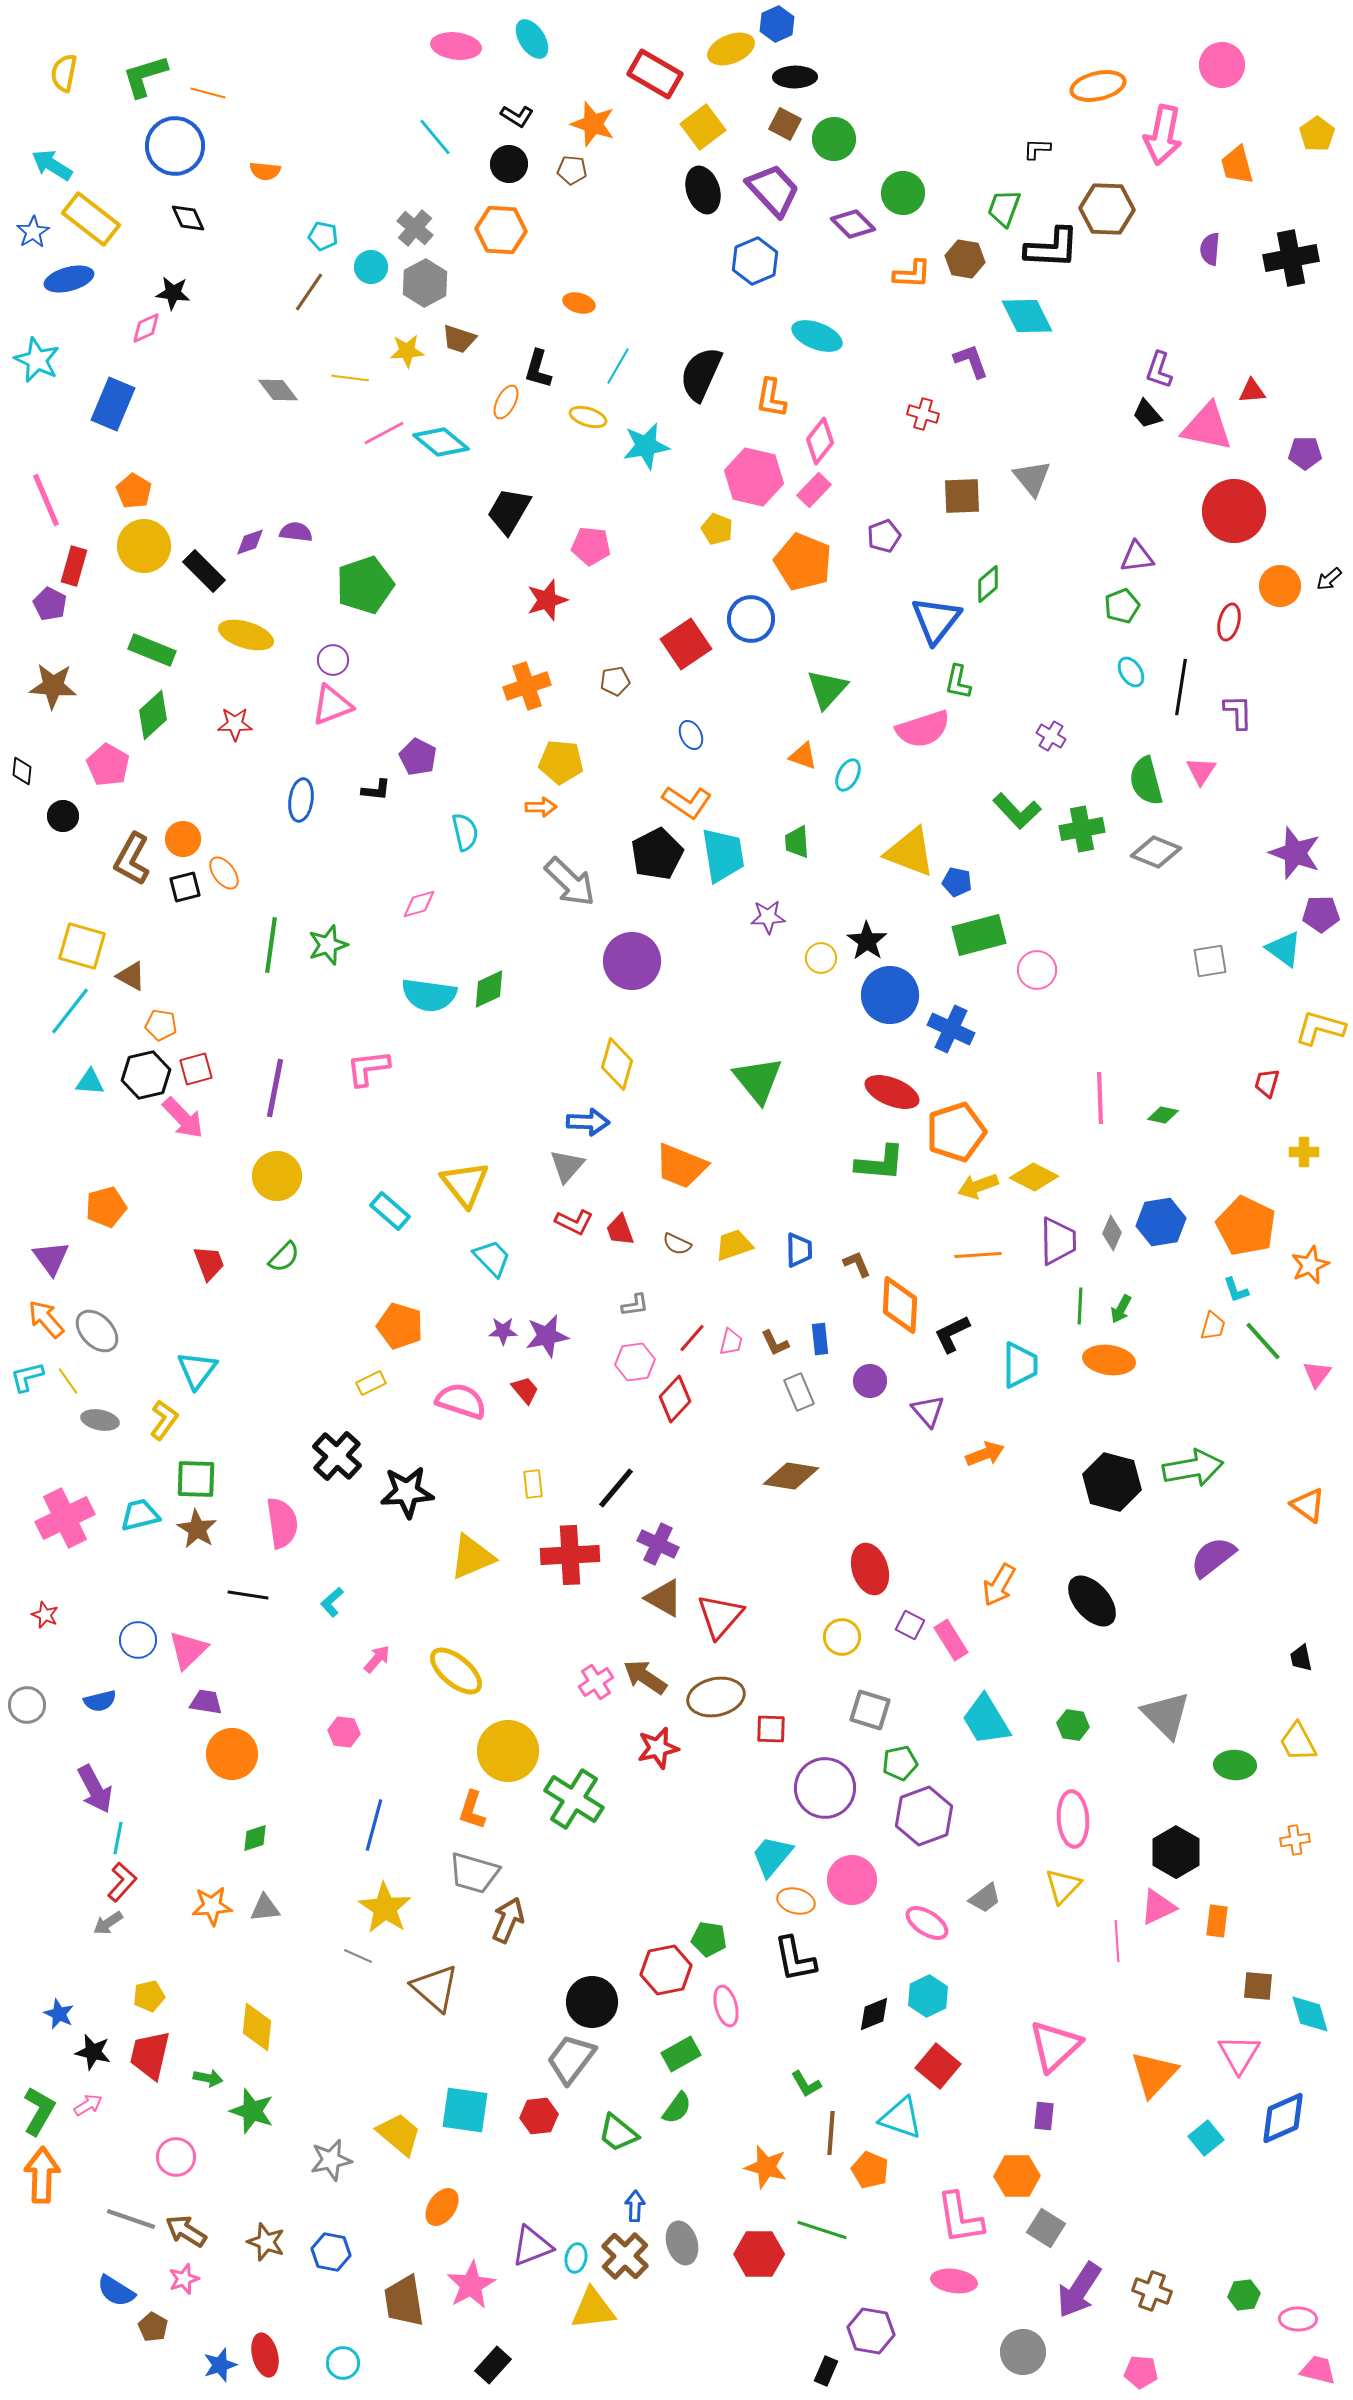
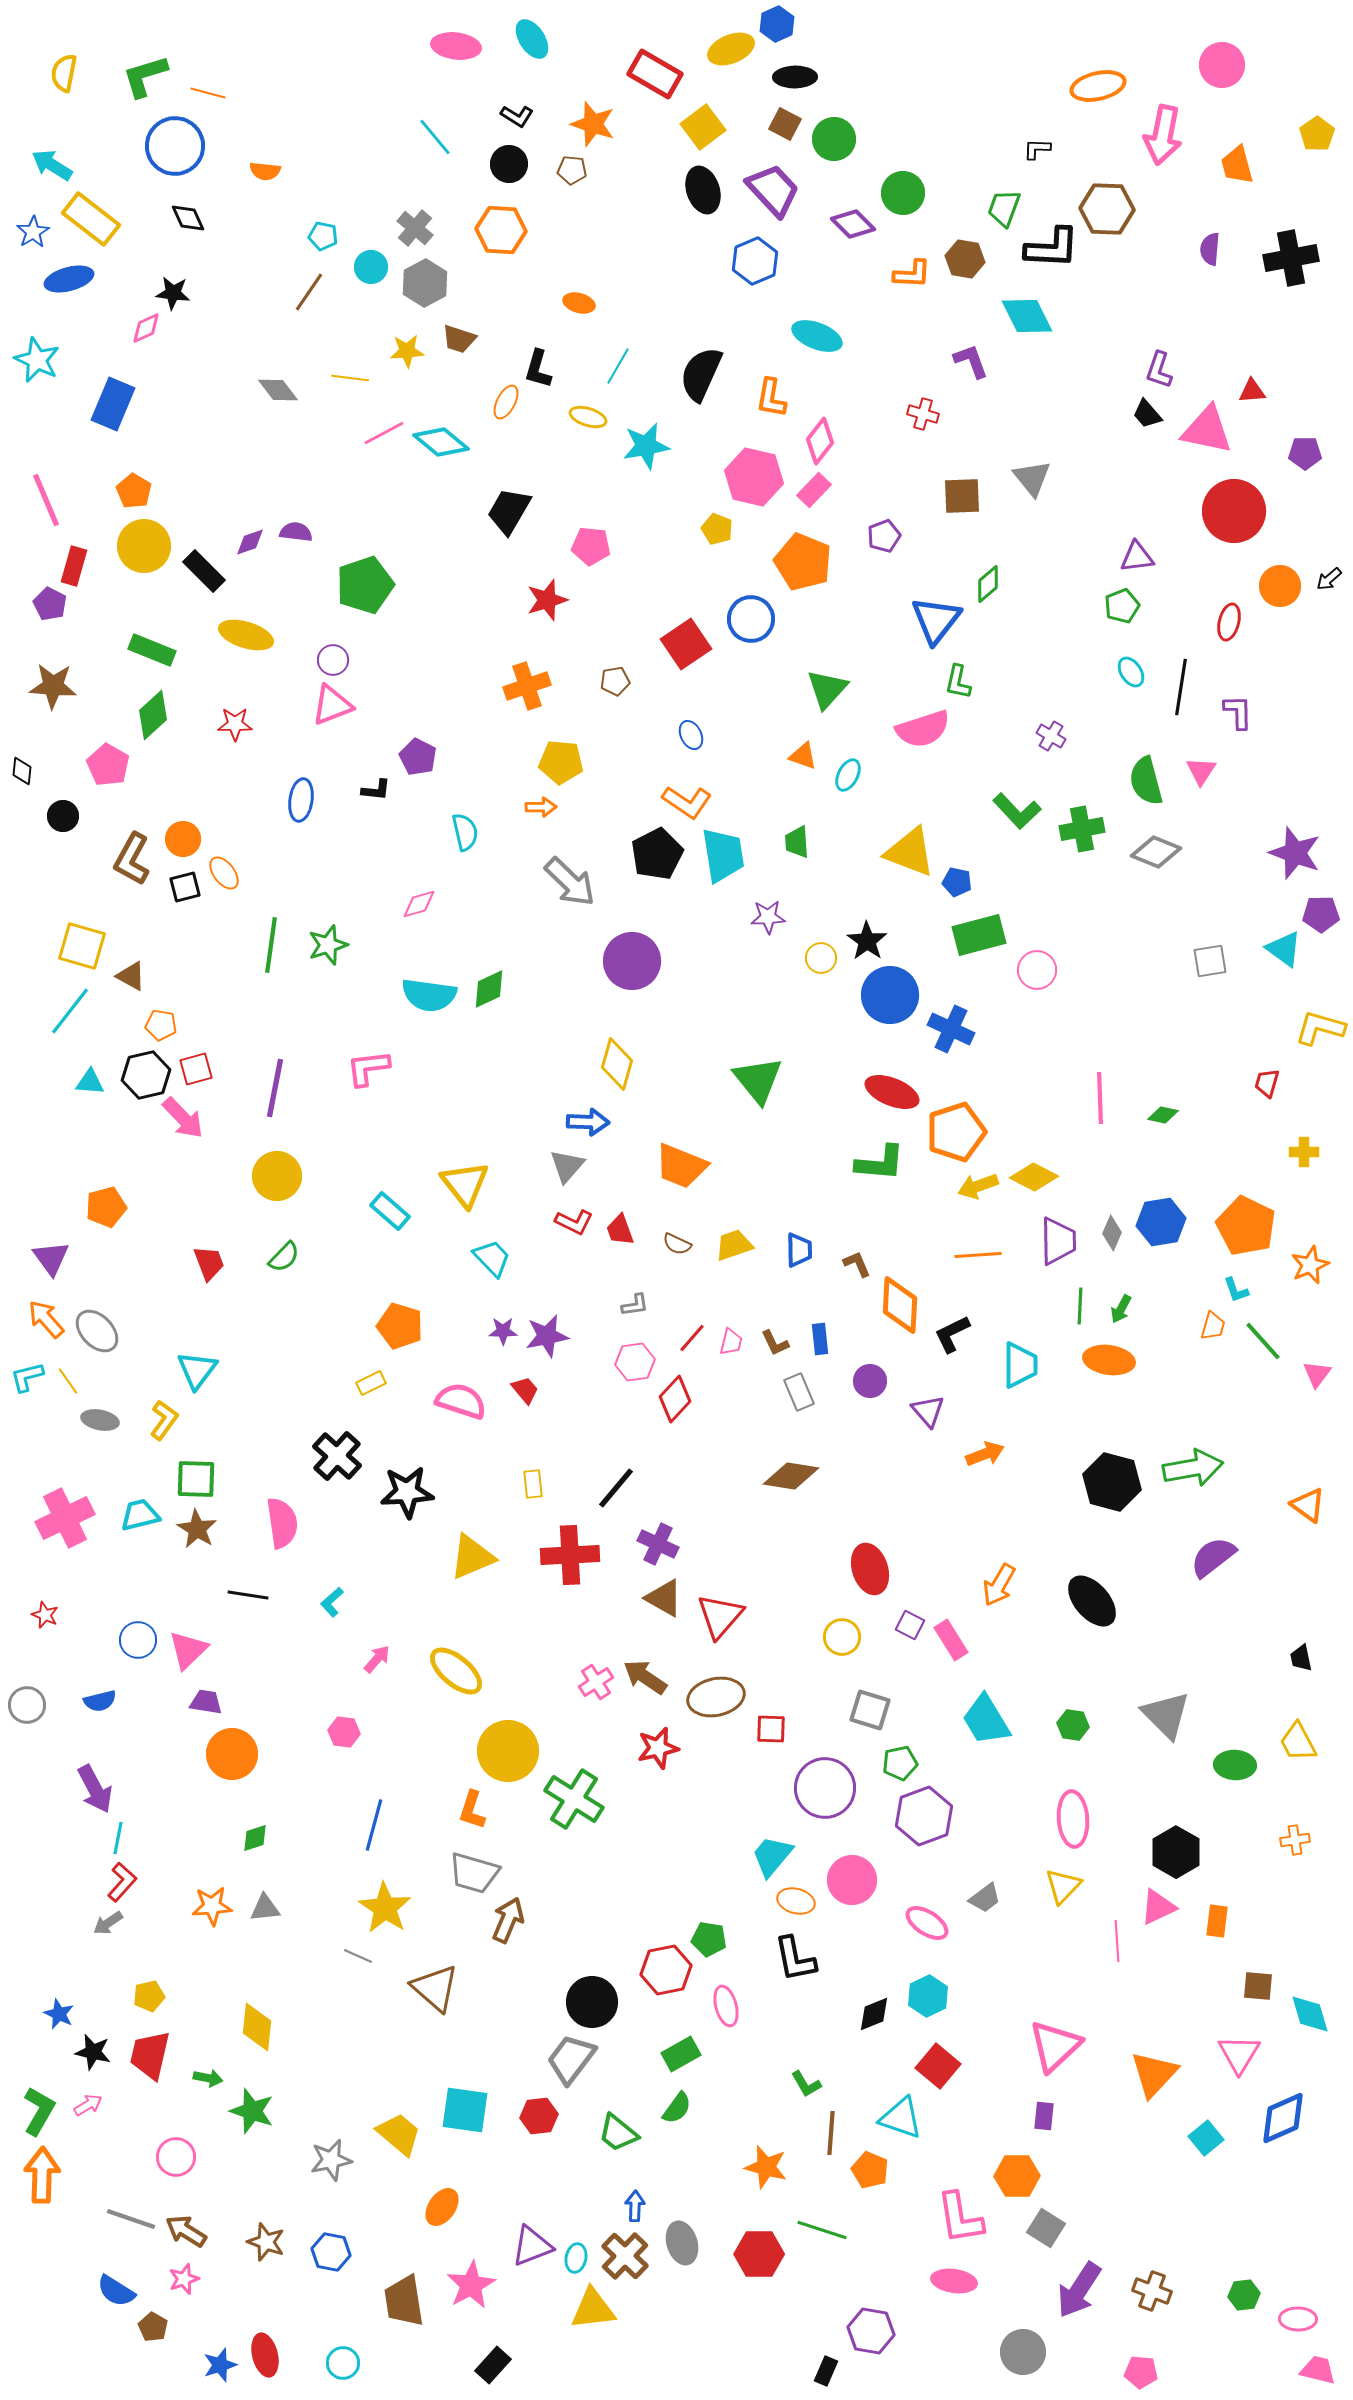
pink triangle at (1207, 427): moved 3 px down
